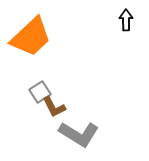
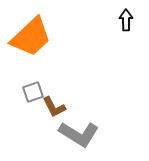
gray square: moved 7 px left; rotated 15 degrees clockwise
